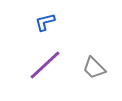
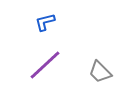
gray trapezoid: moved 6 px right, 4 px down
